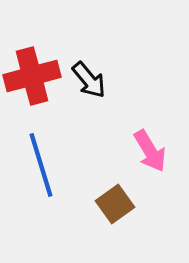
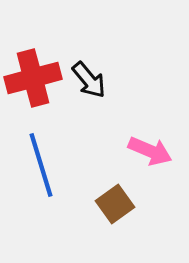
red cross: moved 1 px right, 2 px down
pink arrow: rotated 36 degrees counterclockwise
